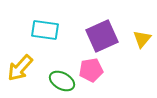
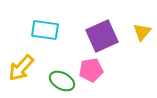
yellow triangle: moved 7 px up
yellow arrow: moved 1 px right
